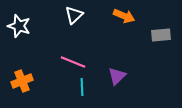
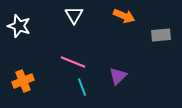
white triangle: rotated 18 degrees counterclockwise
purple triangle: moved 1 px right
orange cross: moved 1 px right
cyan line: rotated 18 degrees counterclockwise
